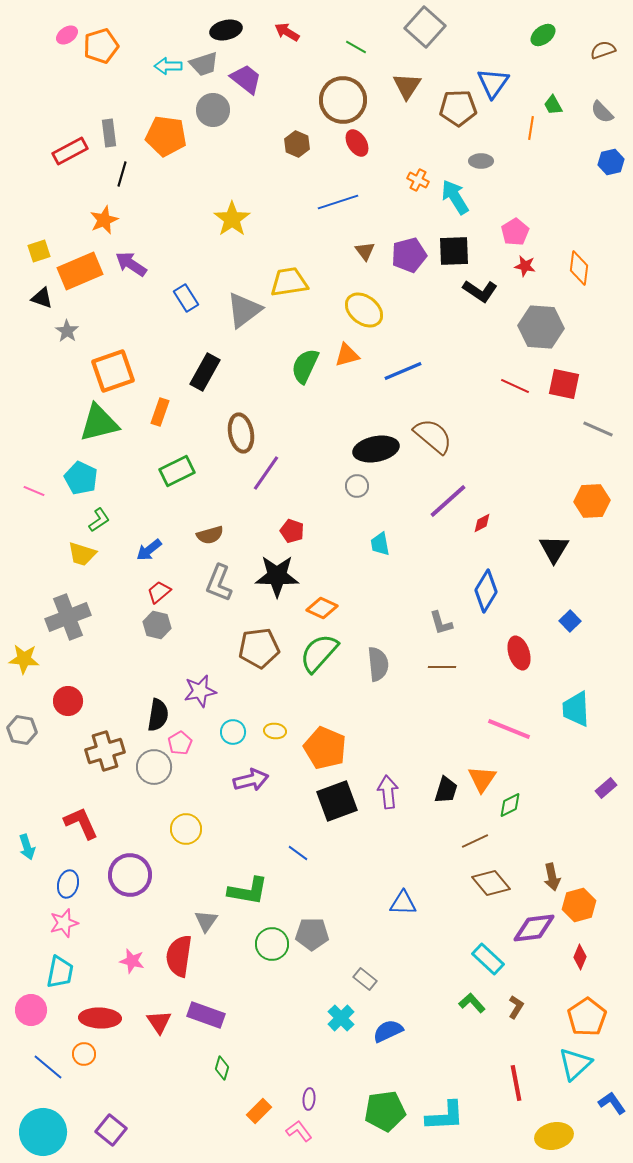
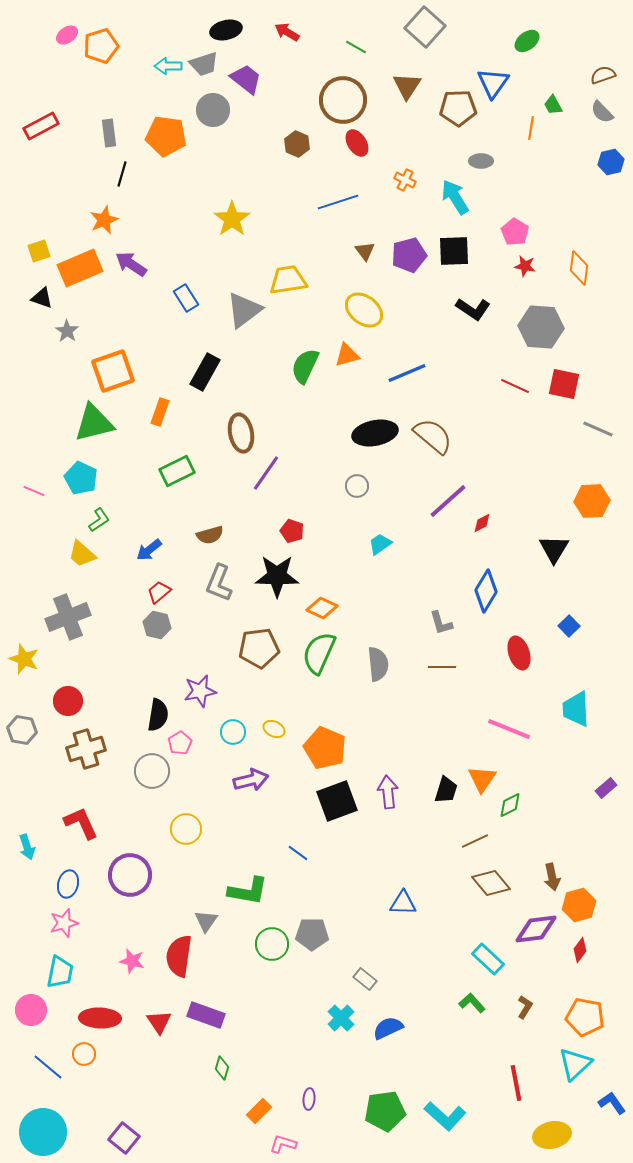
green ellipse at (543, 35): moved 16 px left, 6 px down
brown semicircle at (603, 50): moved 25 px down
red rectangle at (70, 151): moved 29 px left, 25 px up
orange cross at (418, 180): moved 13 px left
pink pentagon at (515, 232): rotated 8 degrees counterclockwise
orange rectangle at (80, 271): moved 3 px up
yellow trapezoid at (289, 282): moved 1 px left, 2 px up
black L-shape at (480, 291): moved 7 px left, 18 px down
blue line at (403, 371): moved 4 px right, 2 px down
green triangle at (99, 423): moved 5 px left
black ellipse at (376, 449): moved 1 px left, 16 px up
cyan trapezoid at (380, 544): rotated 65 degrees clockwise
yellow trapezoid at (82, 554): rotated 24 degrees clockwise
blue square at (570, 621): moved 1 px left, 5 px down
green semicircle at (319, 653): rotated 18 degrees counterclockwise
yellow star at (24, 659): rotated 16 degrees clockwise
yellow ellipse at (275, 731): moved 1 px left, 2 px up; rotated 20 degrees clockwise
brown cross at (105, 751): moved 19 px left, 2 px up
gray circle at (154, 767): moved 2 px left, 4 px down
purple diamond at (534, 928): moved 2 px right, 1 px down
red diamond at (580, 957): moved 7 px up; rotated 15 degrees clockwise
brown L-shape at (516, 1007): moved 9 px right
orange pentagon at (587, 1017): moved 2 px left; rotated 27 degrees counterclockwise
blue semicircle at (388, 1031): moved 3 px up
cyan L-shape at (445, 1116): rotated 45 degrees clockwise
purple square at (111, 1130): moved 13 px right, 8 px down
pink L-shape at (299, 1131): moved 16 px left, 13 px down; rotated 36 degrees counterclockwise
yellow ellipse at (554, 1136): moved 2 px left, 1 px up
